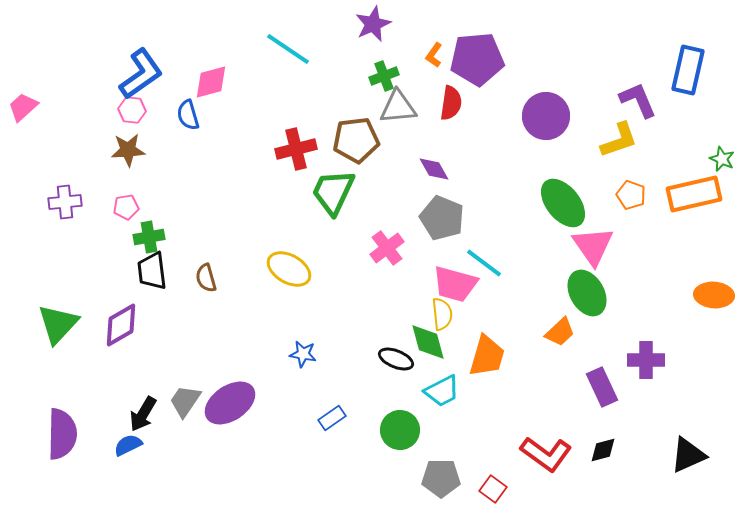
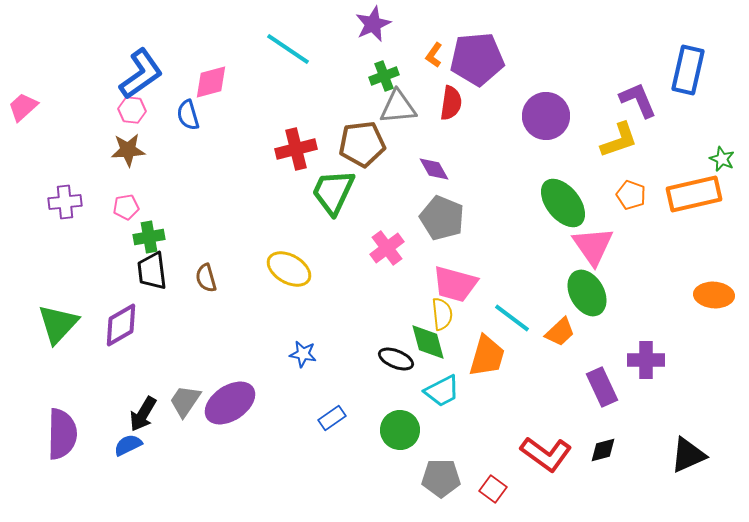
brown pentagon at (356, 140): moved 6 px right, 4 px down
cyan line at (484, 263): moved 28 px right, 55 px down
